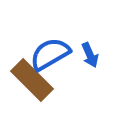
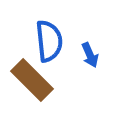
blue semicircle: moved 1 px left, 13 px up; rotated 114 degrees clockwise
